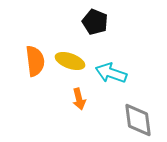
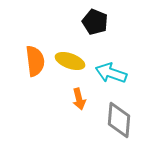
gray diamond: moved 19 px left; rotated 12 degrees clockwise
